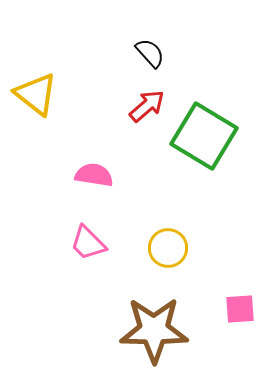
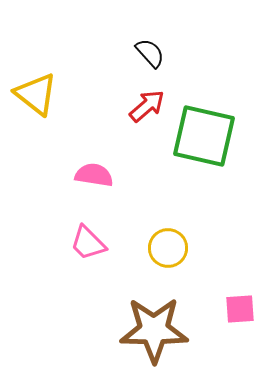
green square: rotated 18 degrees counterclockwise
